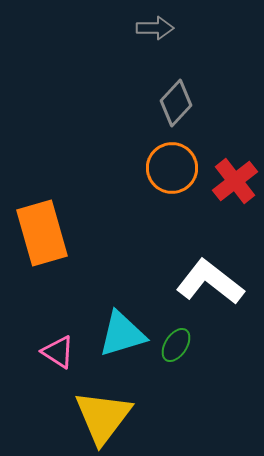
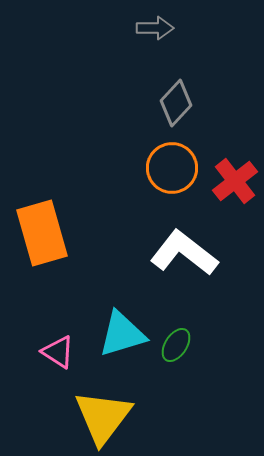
white L-shape: moved 26 px left, 29 px up
